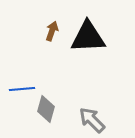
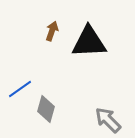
black triangle: moved 1 px right, 5 px down
blue line: moved 2 px left; rotated 30 degrees counterclockwise
gray arrow: moved 16 px right
